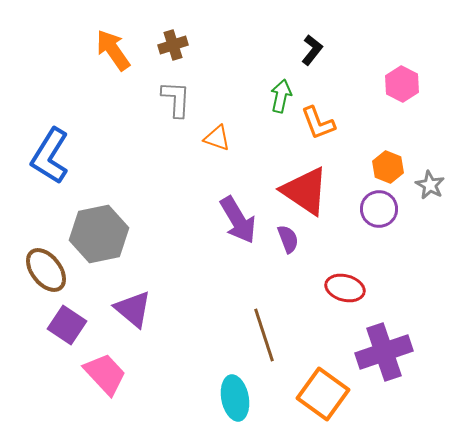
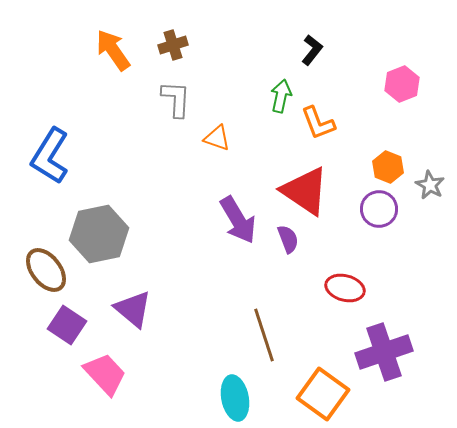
pink hexagon: rotated 12 degrees clockwise
